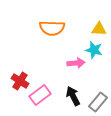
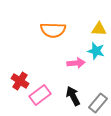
orange semicircle: moved 1 px right, 2 px down
cyan star: moved 2 px right, 1 px down
gray rectangle: moved 1 px down
